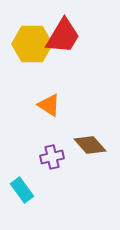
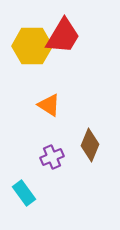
yellow hexagon: moved 2 px down
brown diamond: rotated 64 degrees clockwise
purple cross: rotated 10 degrees counterclockwise
cyan rectangle: moved 2 px right, 3 px down
